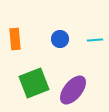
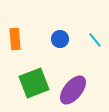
cyan line: rotated 56 degrees clockwise
